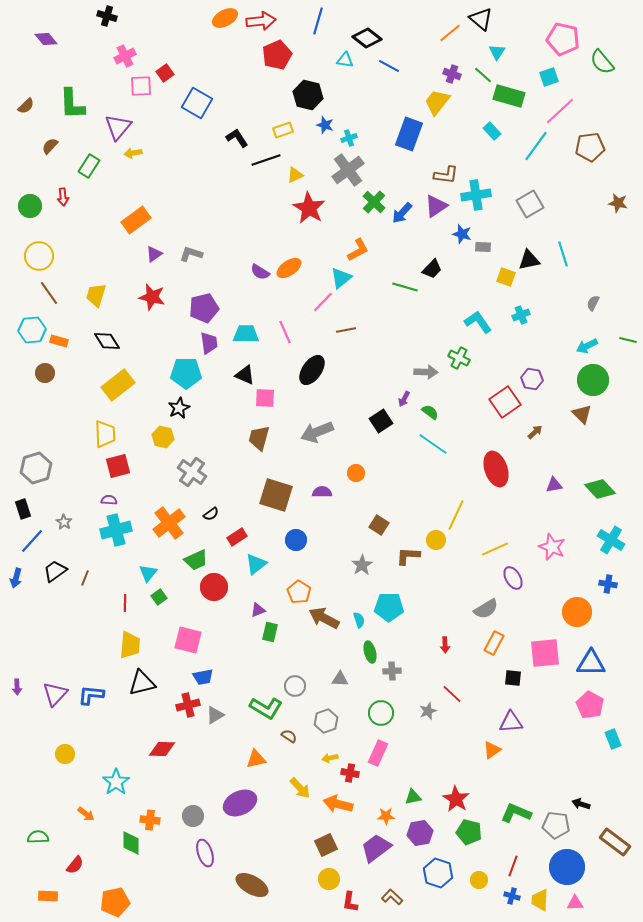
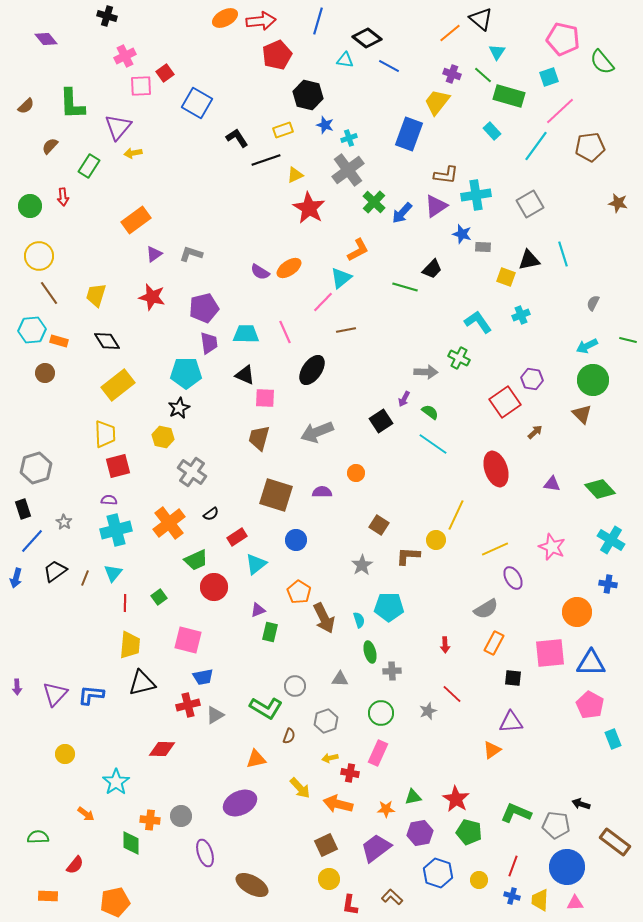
purple triangle at (554, 485): moved 2 px left, 1 px up; rotated 18 degrees clockwise
cyan triangle at (148, 573): moved 35 px left
brown arrow at (324, 618): rotated 144 degrees counterclockwise
pink square at (545, 653): moved 5 px right
brown semicircle at (289, 736): rotated 77 degrees clockwise
gray circle at (193, 816): moved 12 px left
orange star at (386, 816): moved 7 px up
red L-shape at (350, 902): moved 3 px down
